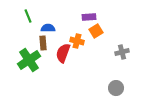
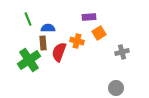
green line: moved 3 px down
orange square: moved 3 px right, 2 px down
red semicircle: moved 4 px left, 1 px up
